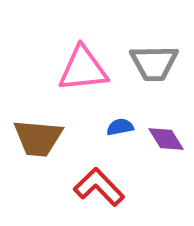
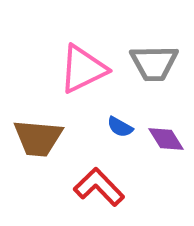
pink triangle: rotated 20 degrees counterclockwise
blue semicircle: rotated 140 degrees counterclockwise
